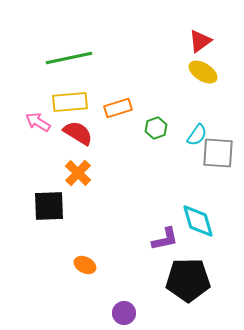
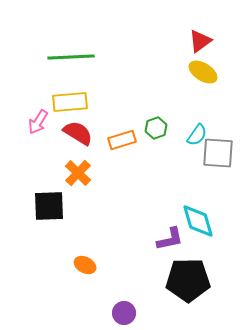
green line: moved 2 px right, 1 px up; rotated 9 degrees clockwise
orange rectangle: moved 4 px right, 32 px down
pink arrow: rotated 90 degrees counterclockwise
purple L-shape: moved 5 px right
